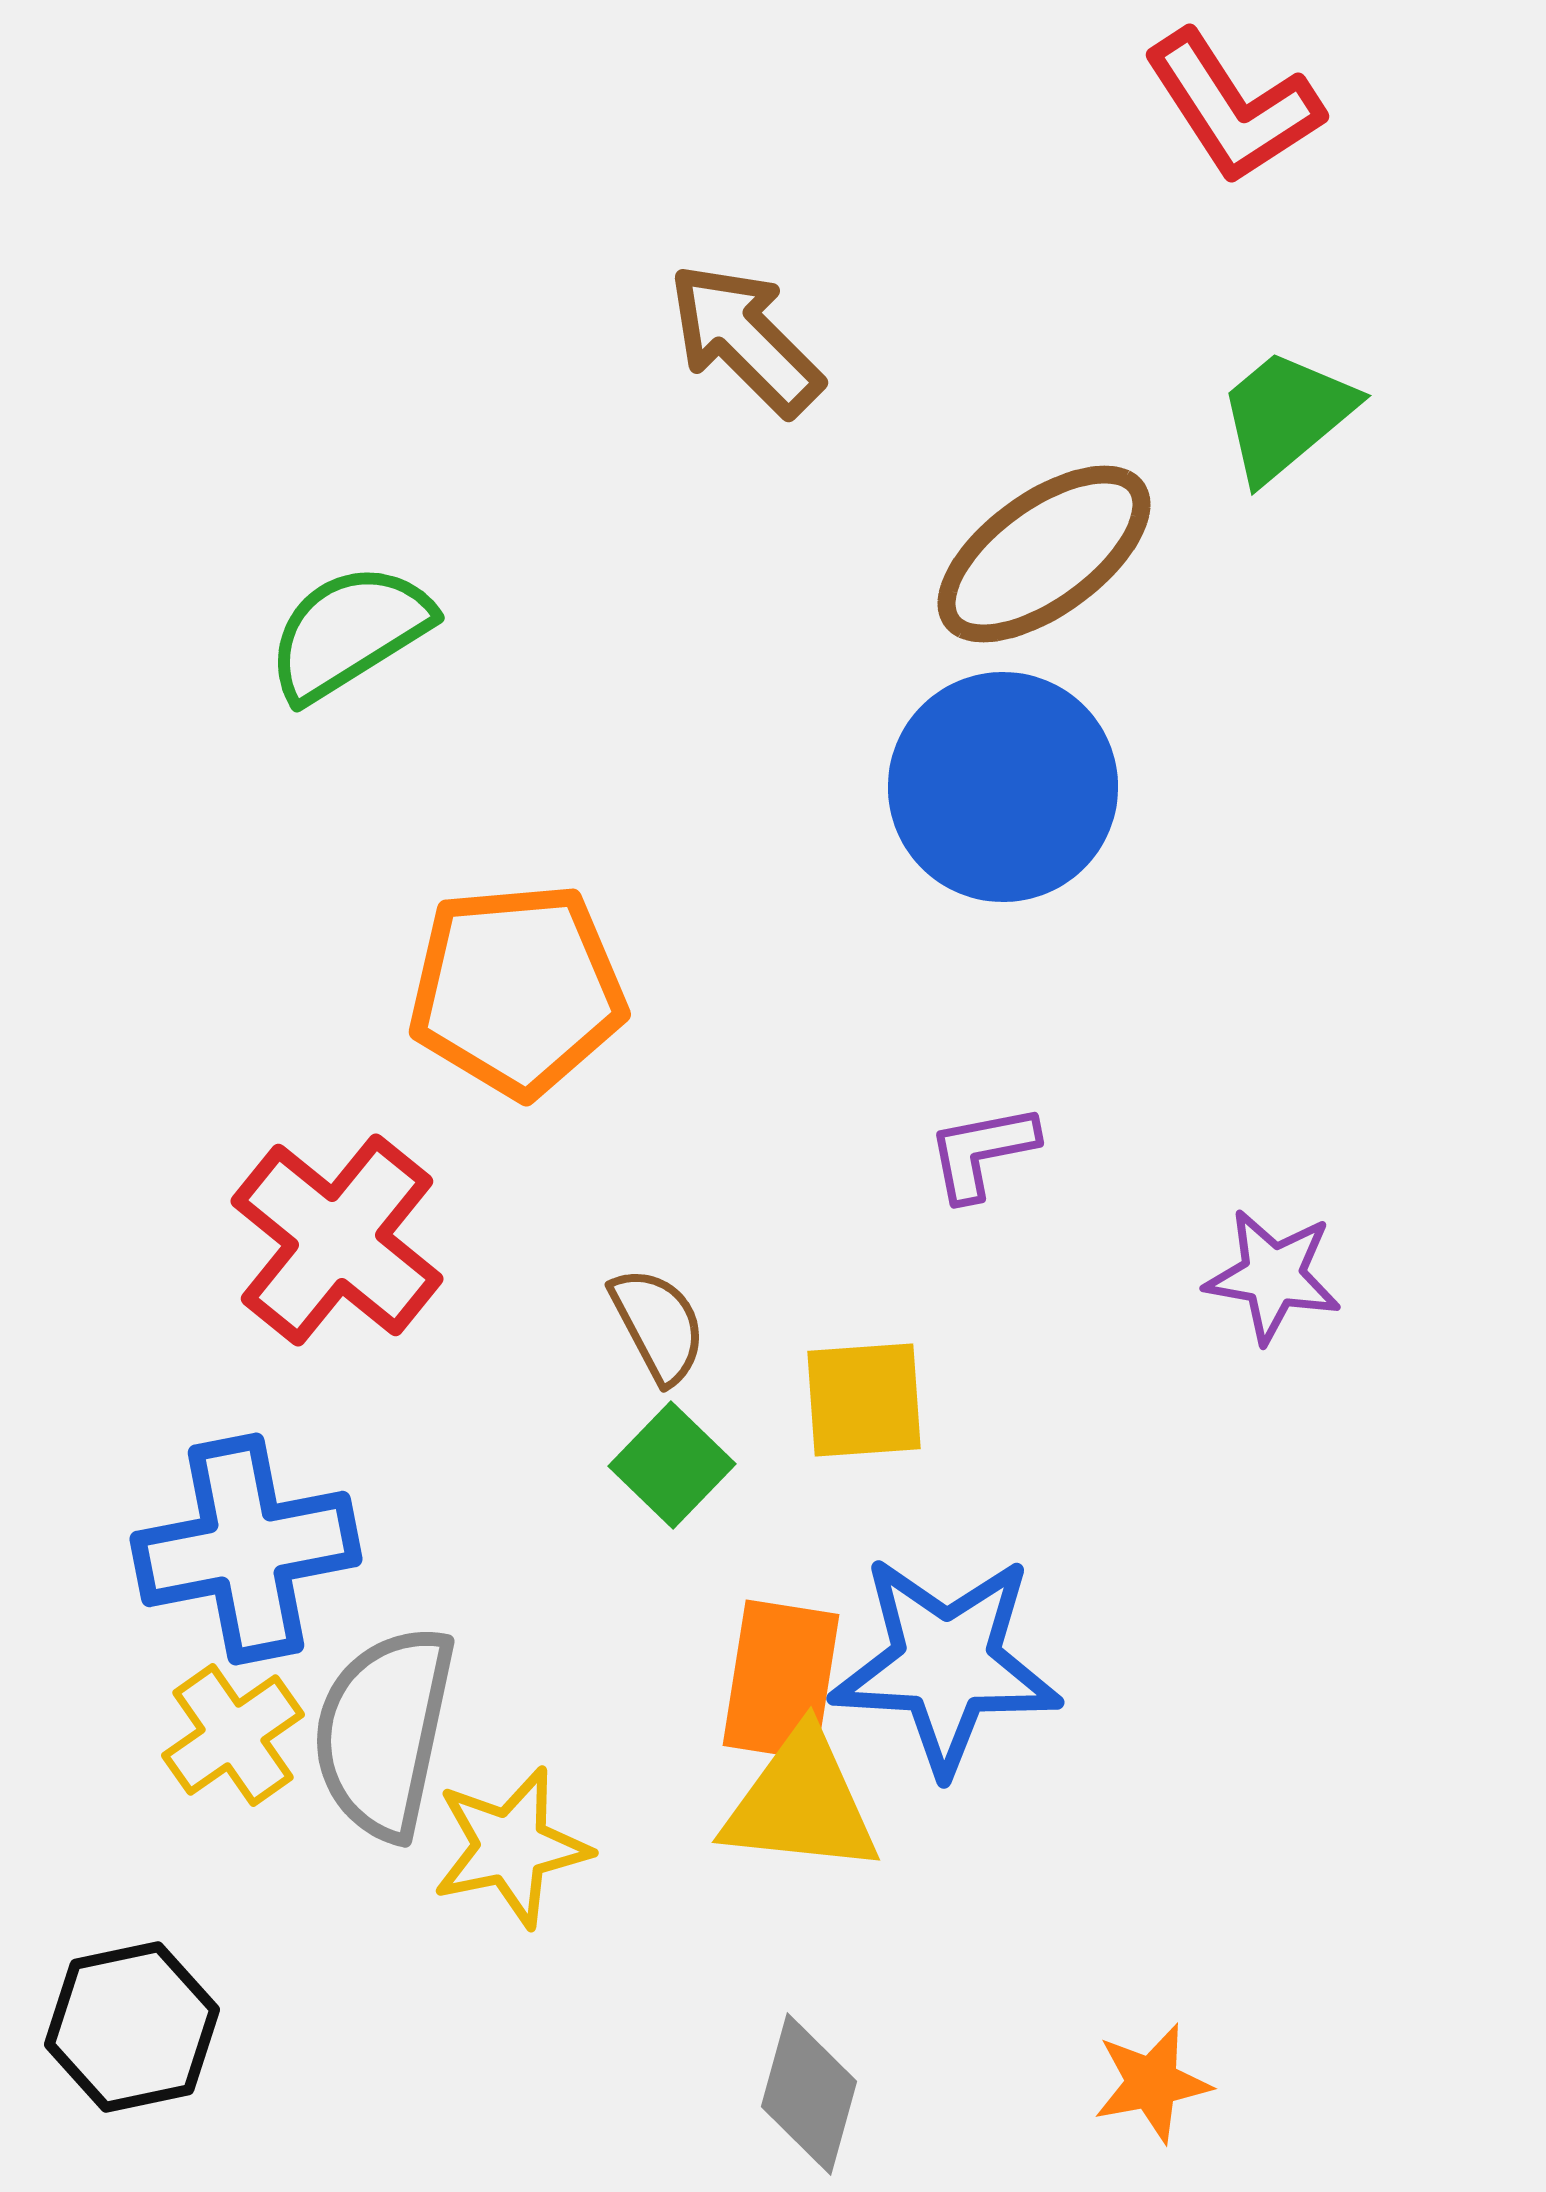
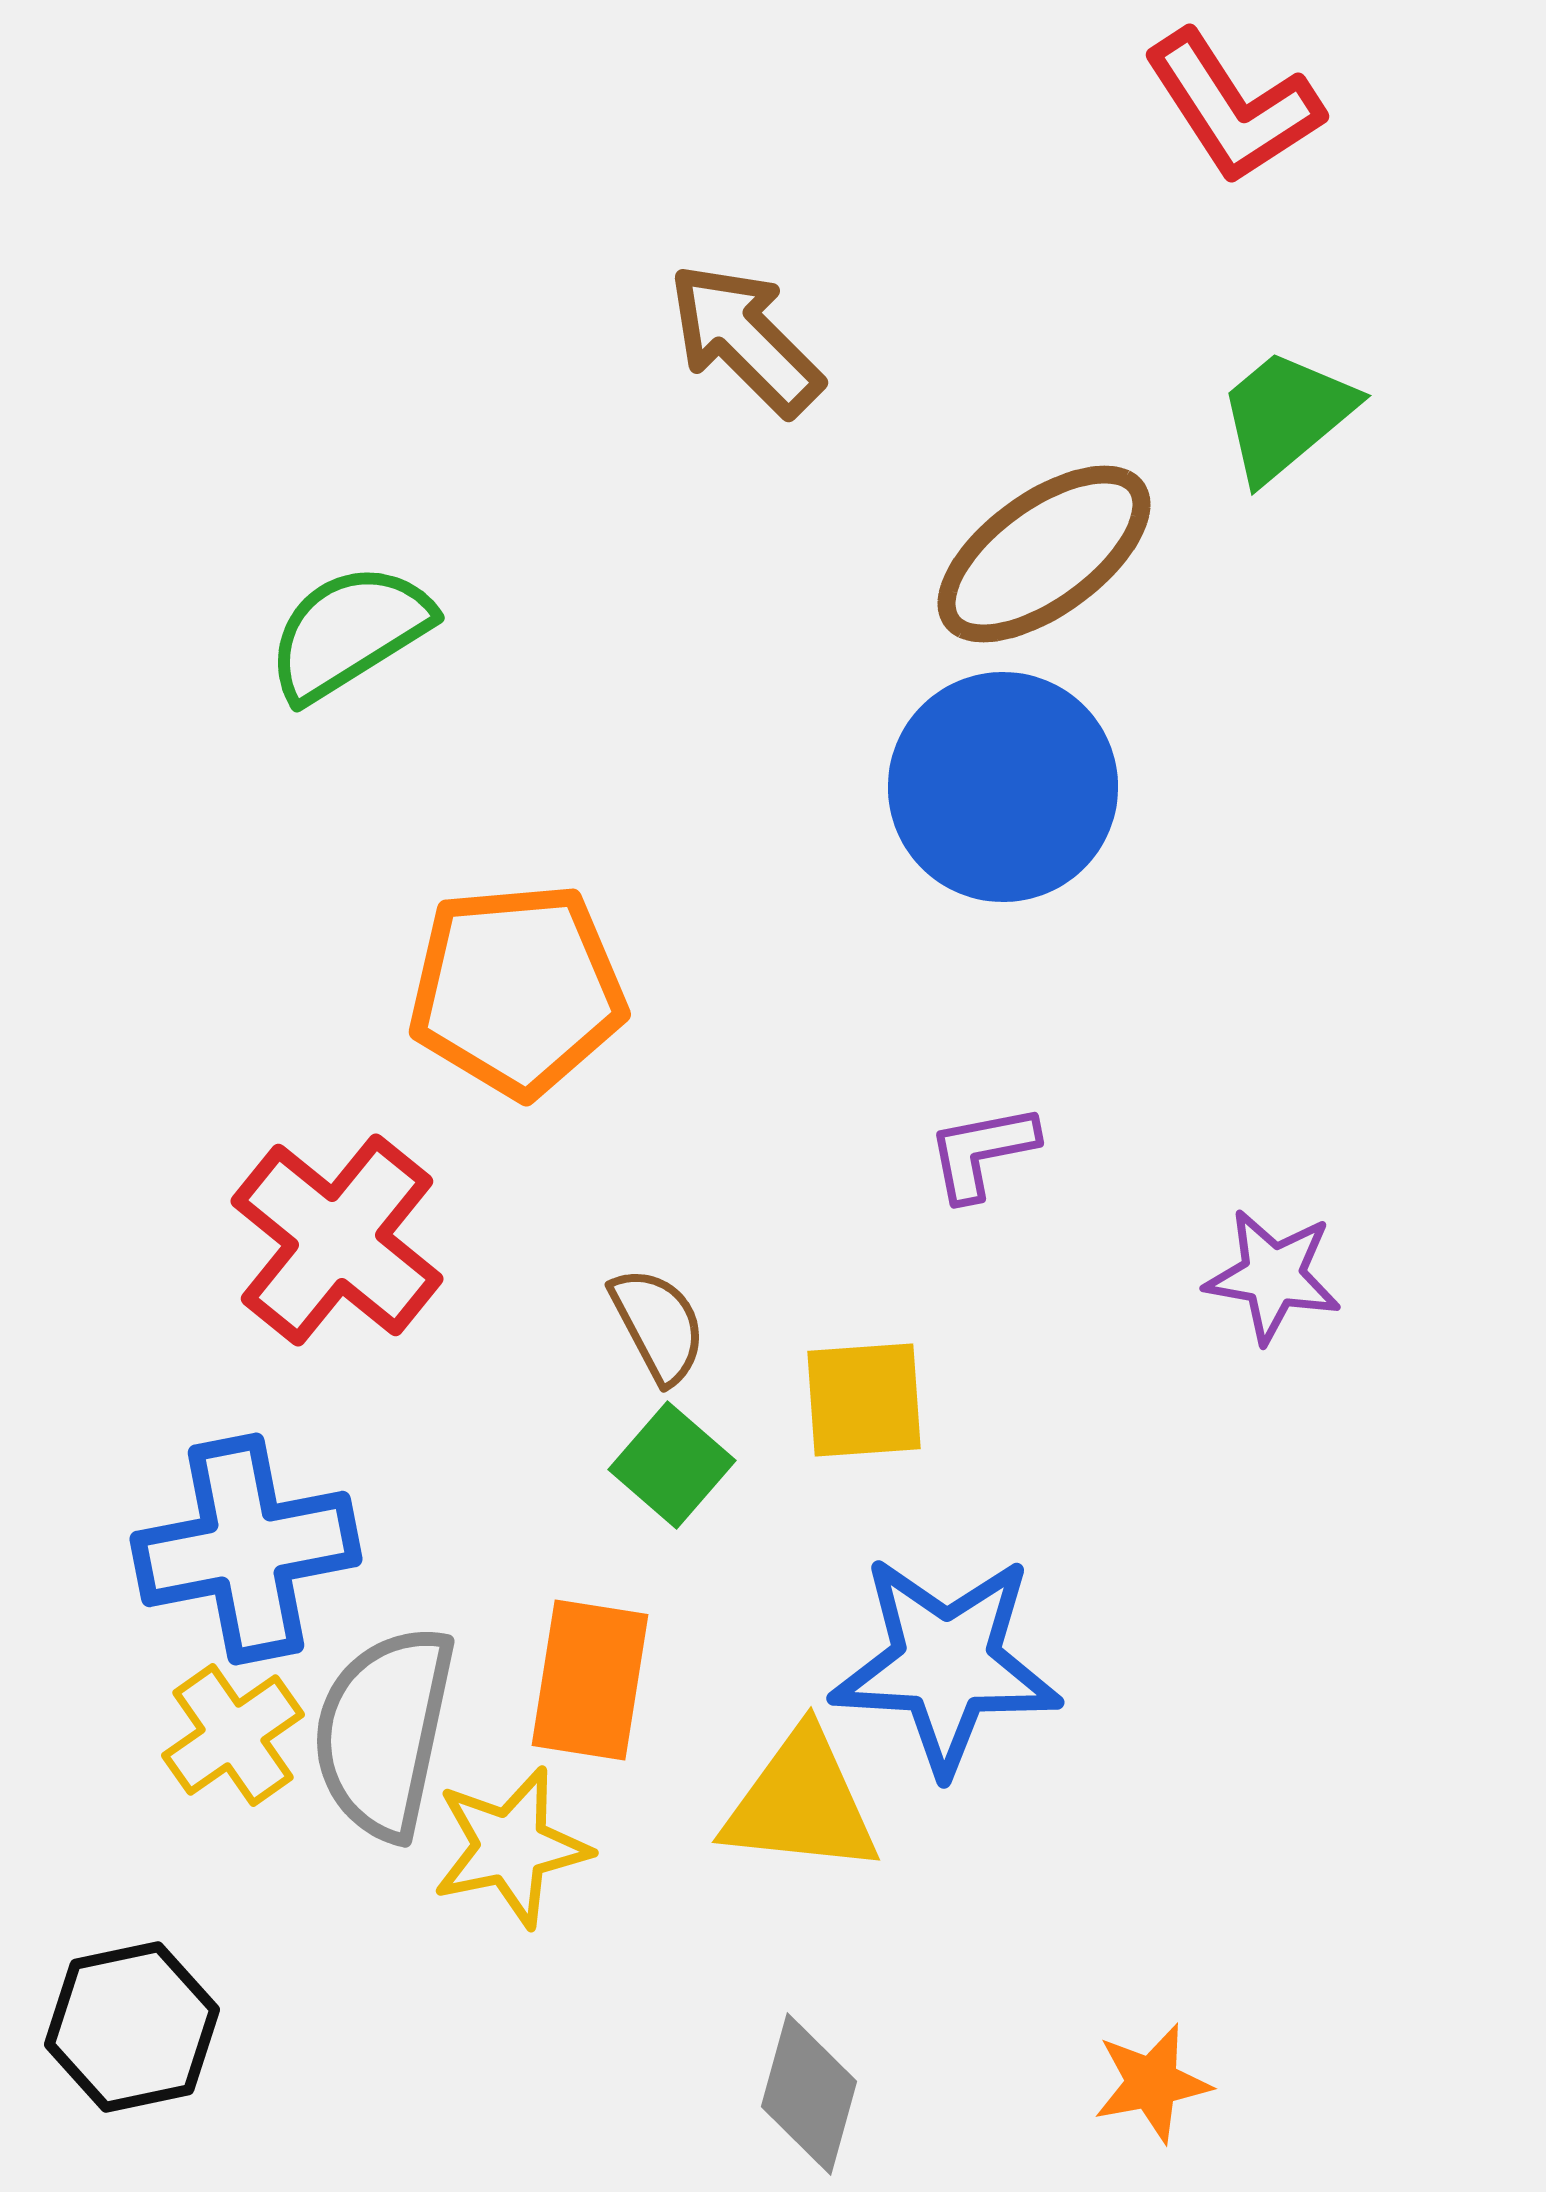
green square: rotated 3 degrees counterclockwise
orange rectangle: moved 191 px left
